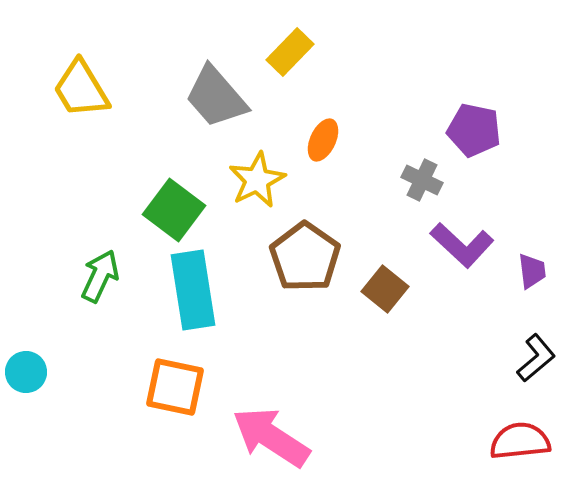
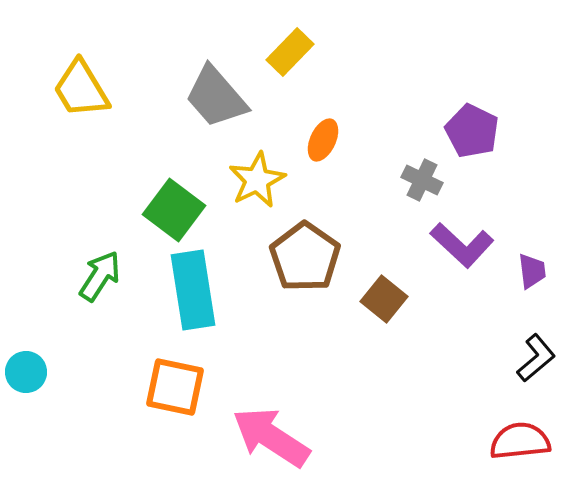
purple pentagon: moved 2 px left, 1 px down; rotated 14 degrees clockwise
green arrow: rotated 8 degrees clockwise
brown square: moved 1 px left, 10 px down
